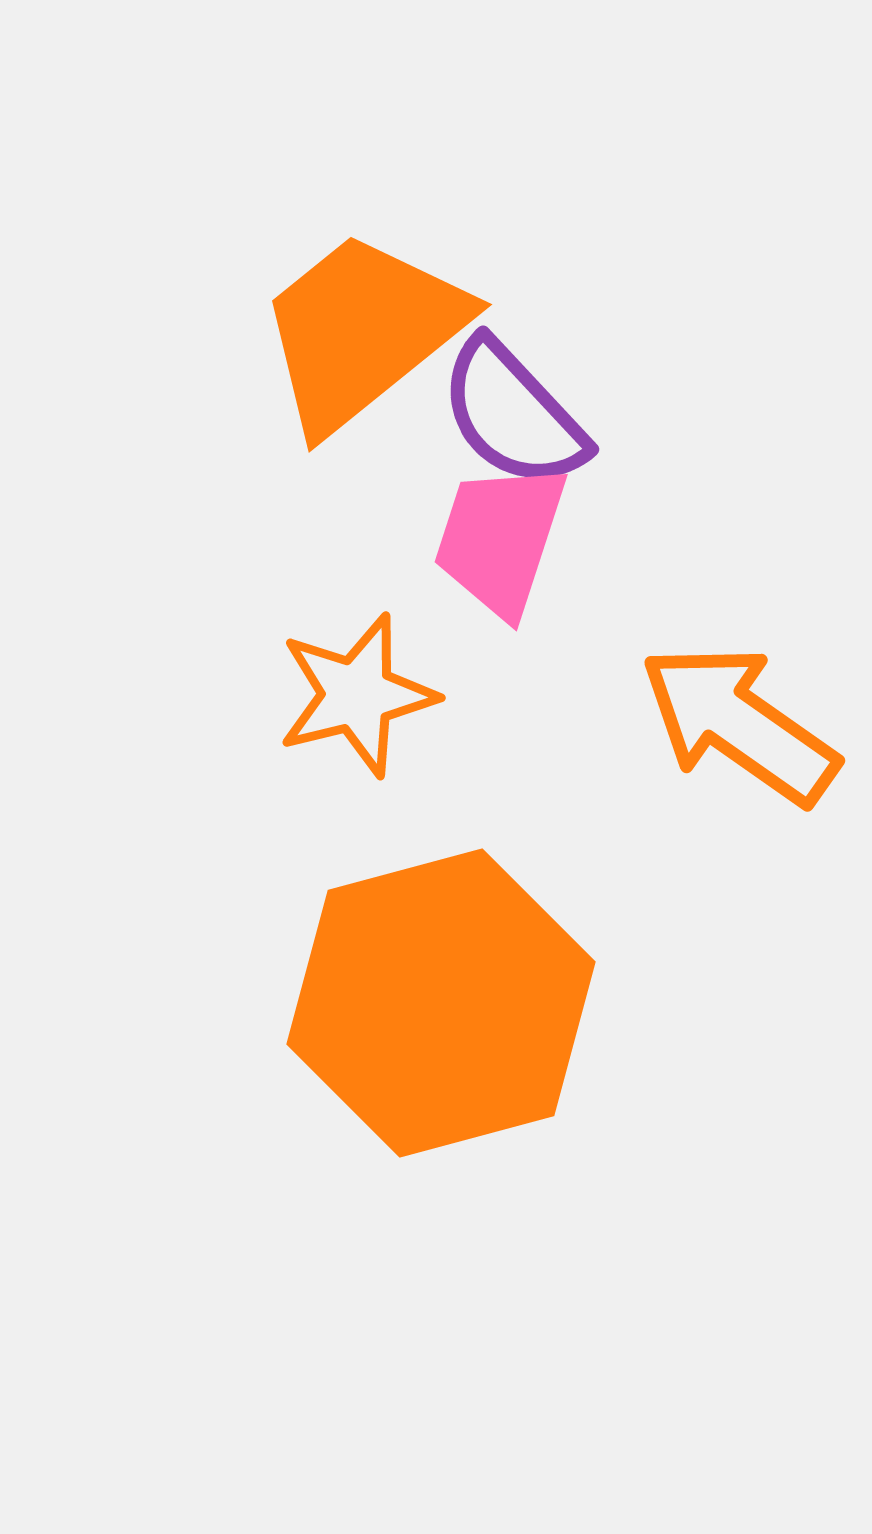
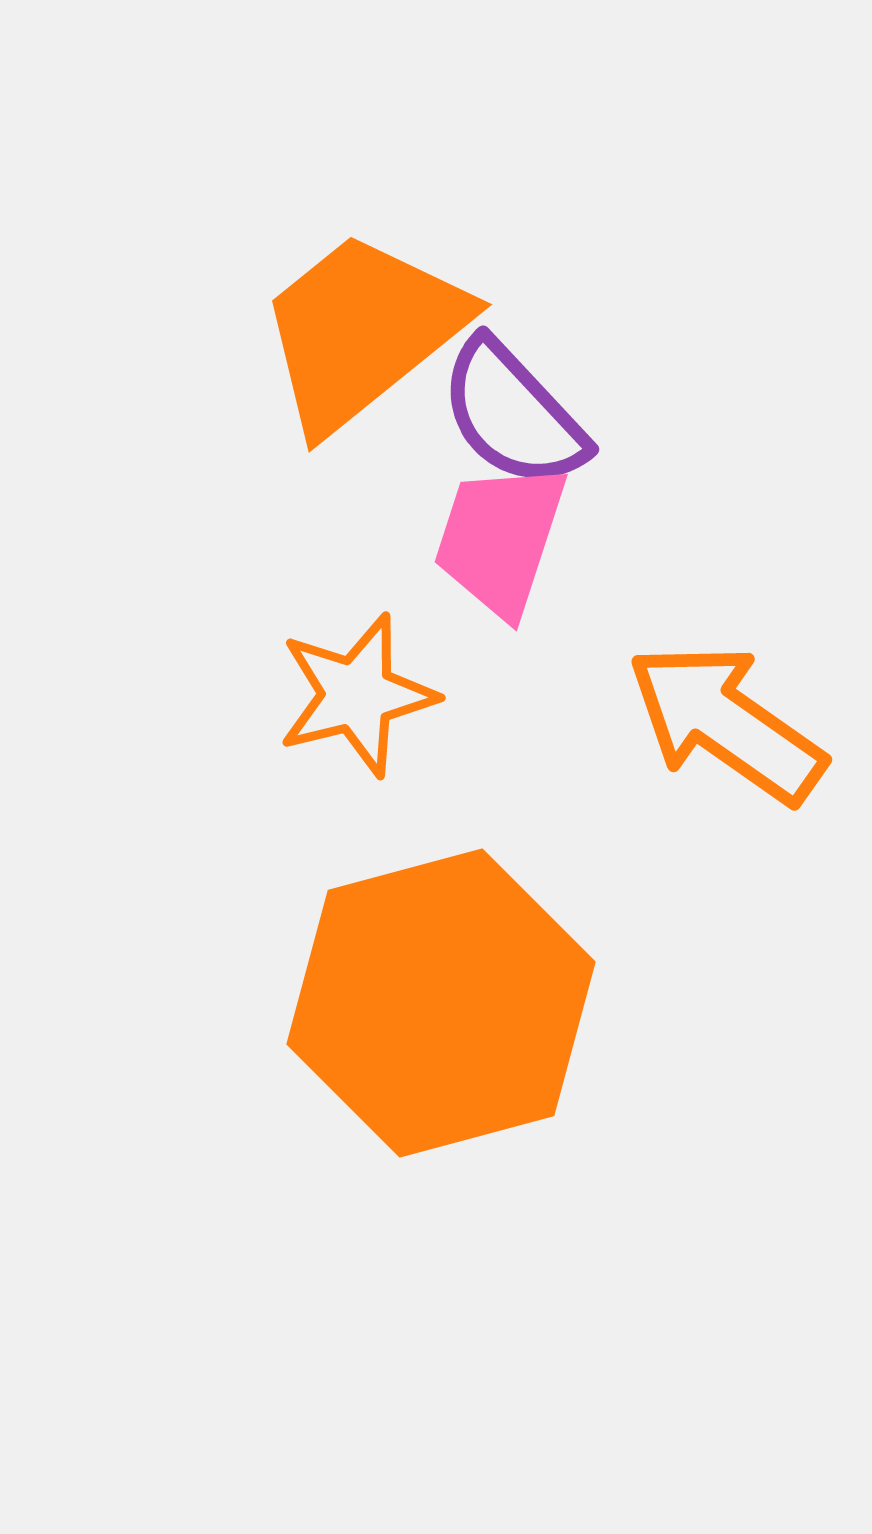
orange arrow: moved 13 px left, 1 px up
